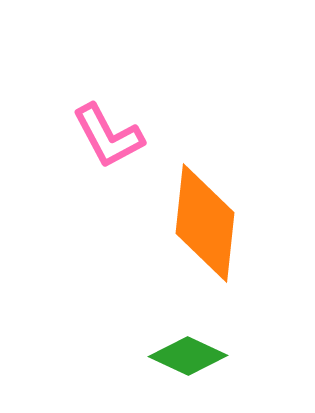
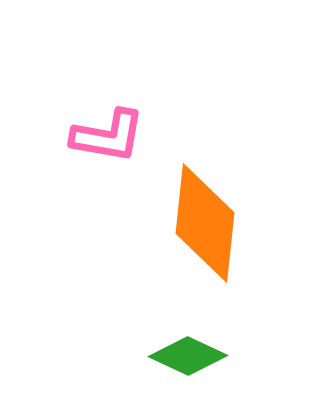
pink L-shape: rotated 52 degrees counterclockwise
